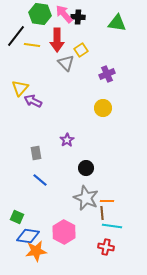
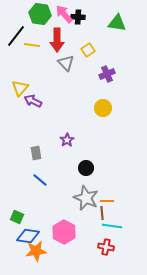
yellow square: moved 7 px right
